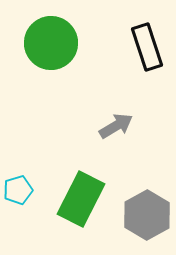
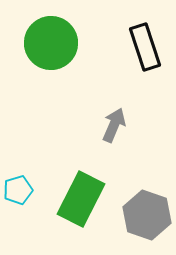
black rectangle: moved 2 px left
gray arrow: moved 2 px left, 1 px up; rotated 36 degrees counterclockwise
gray hexagon: rotated 12 degrees counterclockwise
